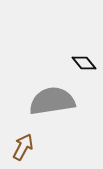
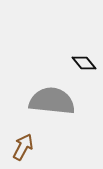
gray semicircle: rotated 15 degrees clockwise
